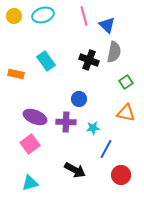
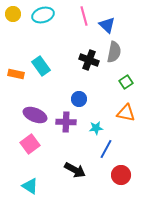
yellow circle: moved 1 px left, 2 px up
cyan rectangle: moved 5 px left, 5 px down
purple ellipse: moved 2 px up
cyan star: moved 3 px right
cyan triangle: moved 3 px down; rotated 48 degrees clockwise
